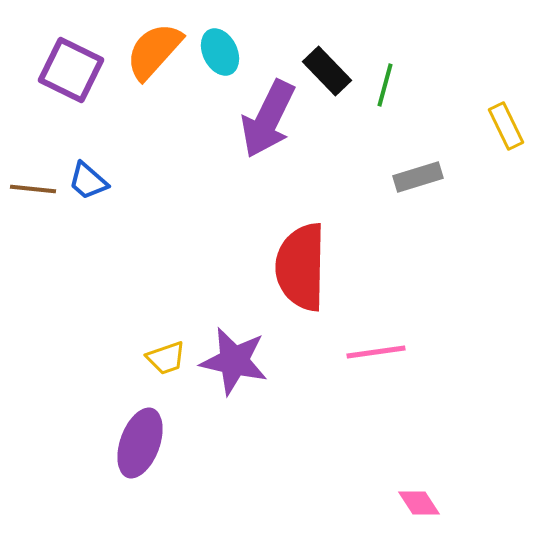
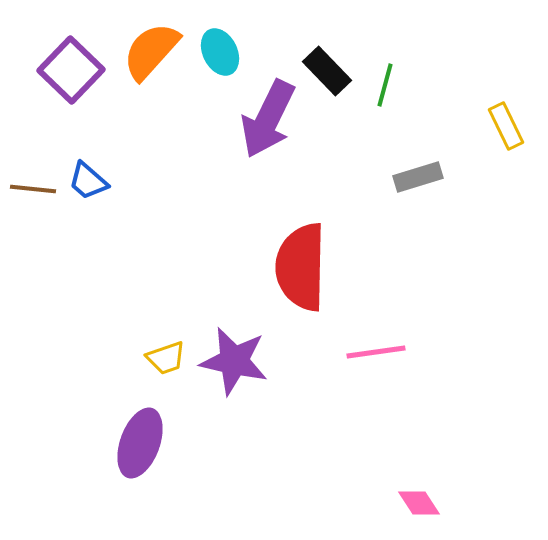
orange semicircle: moved 3 px left
purple square: rotated 18 degrees clockwise
